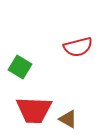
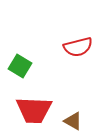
green square: moved 1 px up
brown triangle: moved 5 px right, 2 px down
